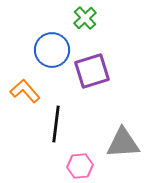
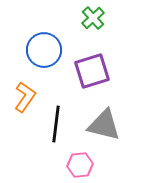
green cross: moved 8 px right
blue circle: moved 8 px left
orange L-shape: moved 6 px down; rotated 76 degrees clockwise
gray triangle: moved 19 px left, 18 px up; rotated 18 degrees clockwise
pink hexagon: moved 1 px up
